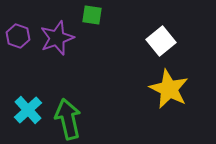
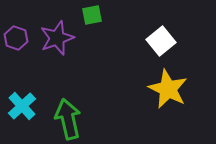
green square: rotated 20 degrees counterclockwise
purple hexagon: moved 2 px left, 2 px down
yellow star: moved 1 px left
cyan cross: moved 6 px left, 4 px up
